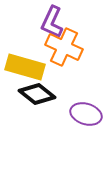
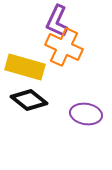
purple L-shape: moved 5 px right, 1 px up
black diamond: moved 8 px left, 6 px down
purple ellipse: rotated 8 degrees counterclockwise
